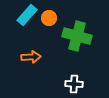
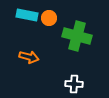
cyan rectangle: rotated 60 degrees clockwise
orange arrow: moved 2 px left; rotated 18 degrees clockwise
